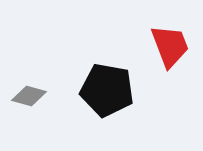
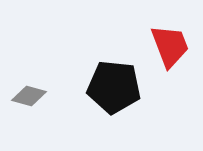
black pentagon: moved 7 px right, 3 px up; rotated 4 degrees counterclockwise
